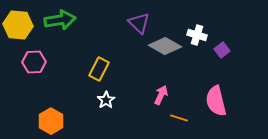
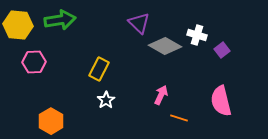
pink semicircle: moved 5 px right
